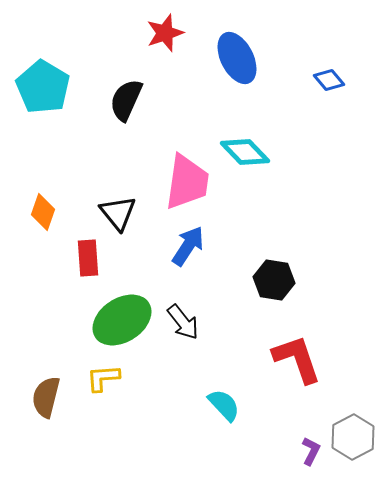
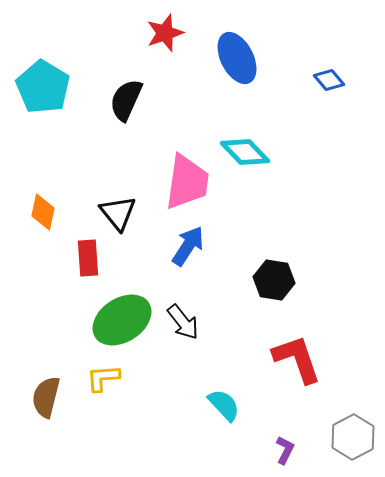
orange diamond: rotated 6 degrees counterclockwise
purple L-shape: moved 26 px left, 1 px up
